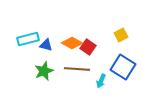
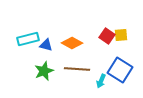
yellow square: rotated 24 degrees clockwise
red square: moved 19 px right, 11 px up
blue square: moved 3 px left, 3 px down
